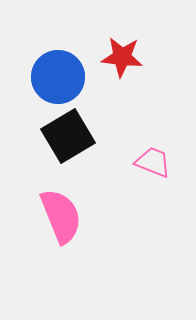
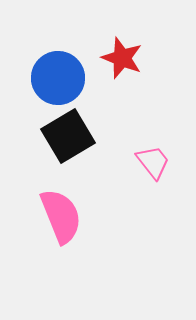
red star: moved 1 px down; rotated 15 degrees clockwise
blue circle: moved 1 px down
pink trapezoid: rotated 30 degrees clockwise
